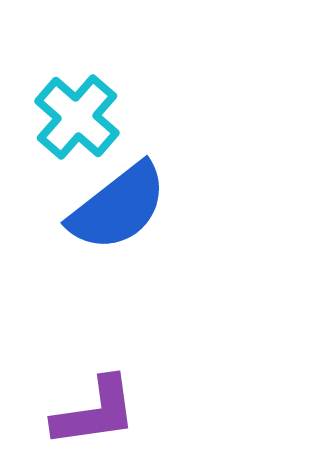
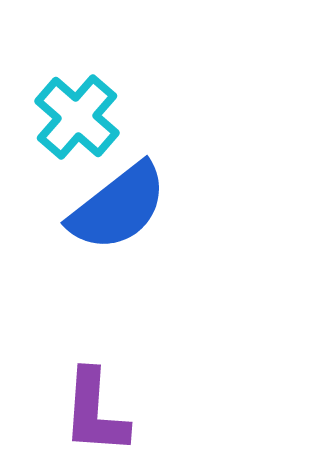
purple L-shape: rotated 102 degrees clockwise
